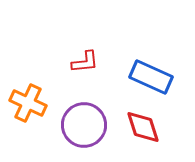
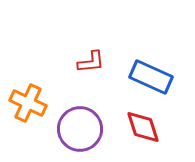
red L-shape: moved 6 px right
purple circle: moved 4 px left, 4 px down
